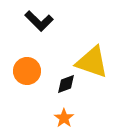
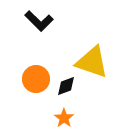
orange circle: moved 9 px right, 8 px down
black diamond: moved 2 px down
